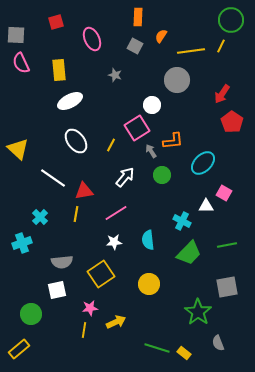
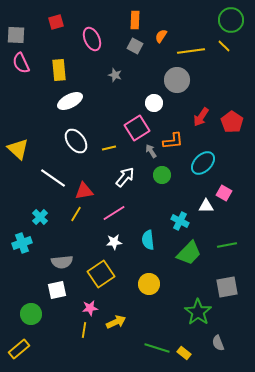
orange rectangle at (138, 17): moved 3 px left, 3 px down
yellow line at (221, 46): moved 3 px right; rotated 72 degrees counterclockwise
red arrow at (222, 94): moved 21 px left, 23 px down
white circle at (152, 105): moved 2 px right, 2 px up
yellow line at (111, 145): moved 2 px left, 3 px down; rotated 48 degrees clockwise
pink line at (116, 213): moved 2 px left
yellow line at (76, 214): rotated 21 degrees clockwise
cyan cross at (182, 221): moved 2 px left
